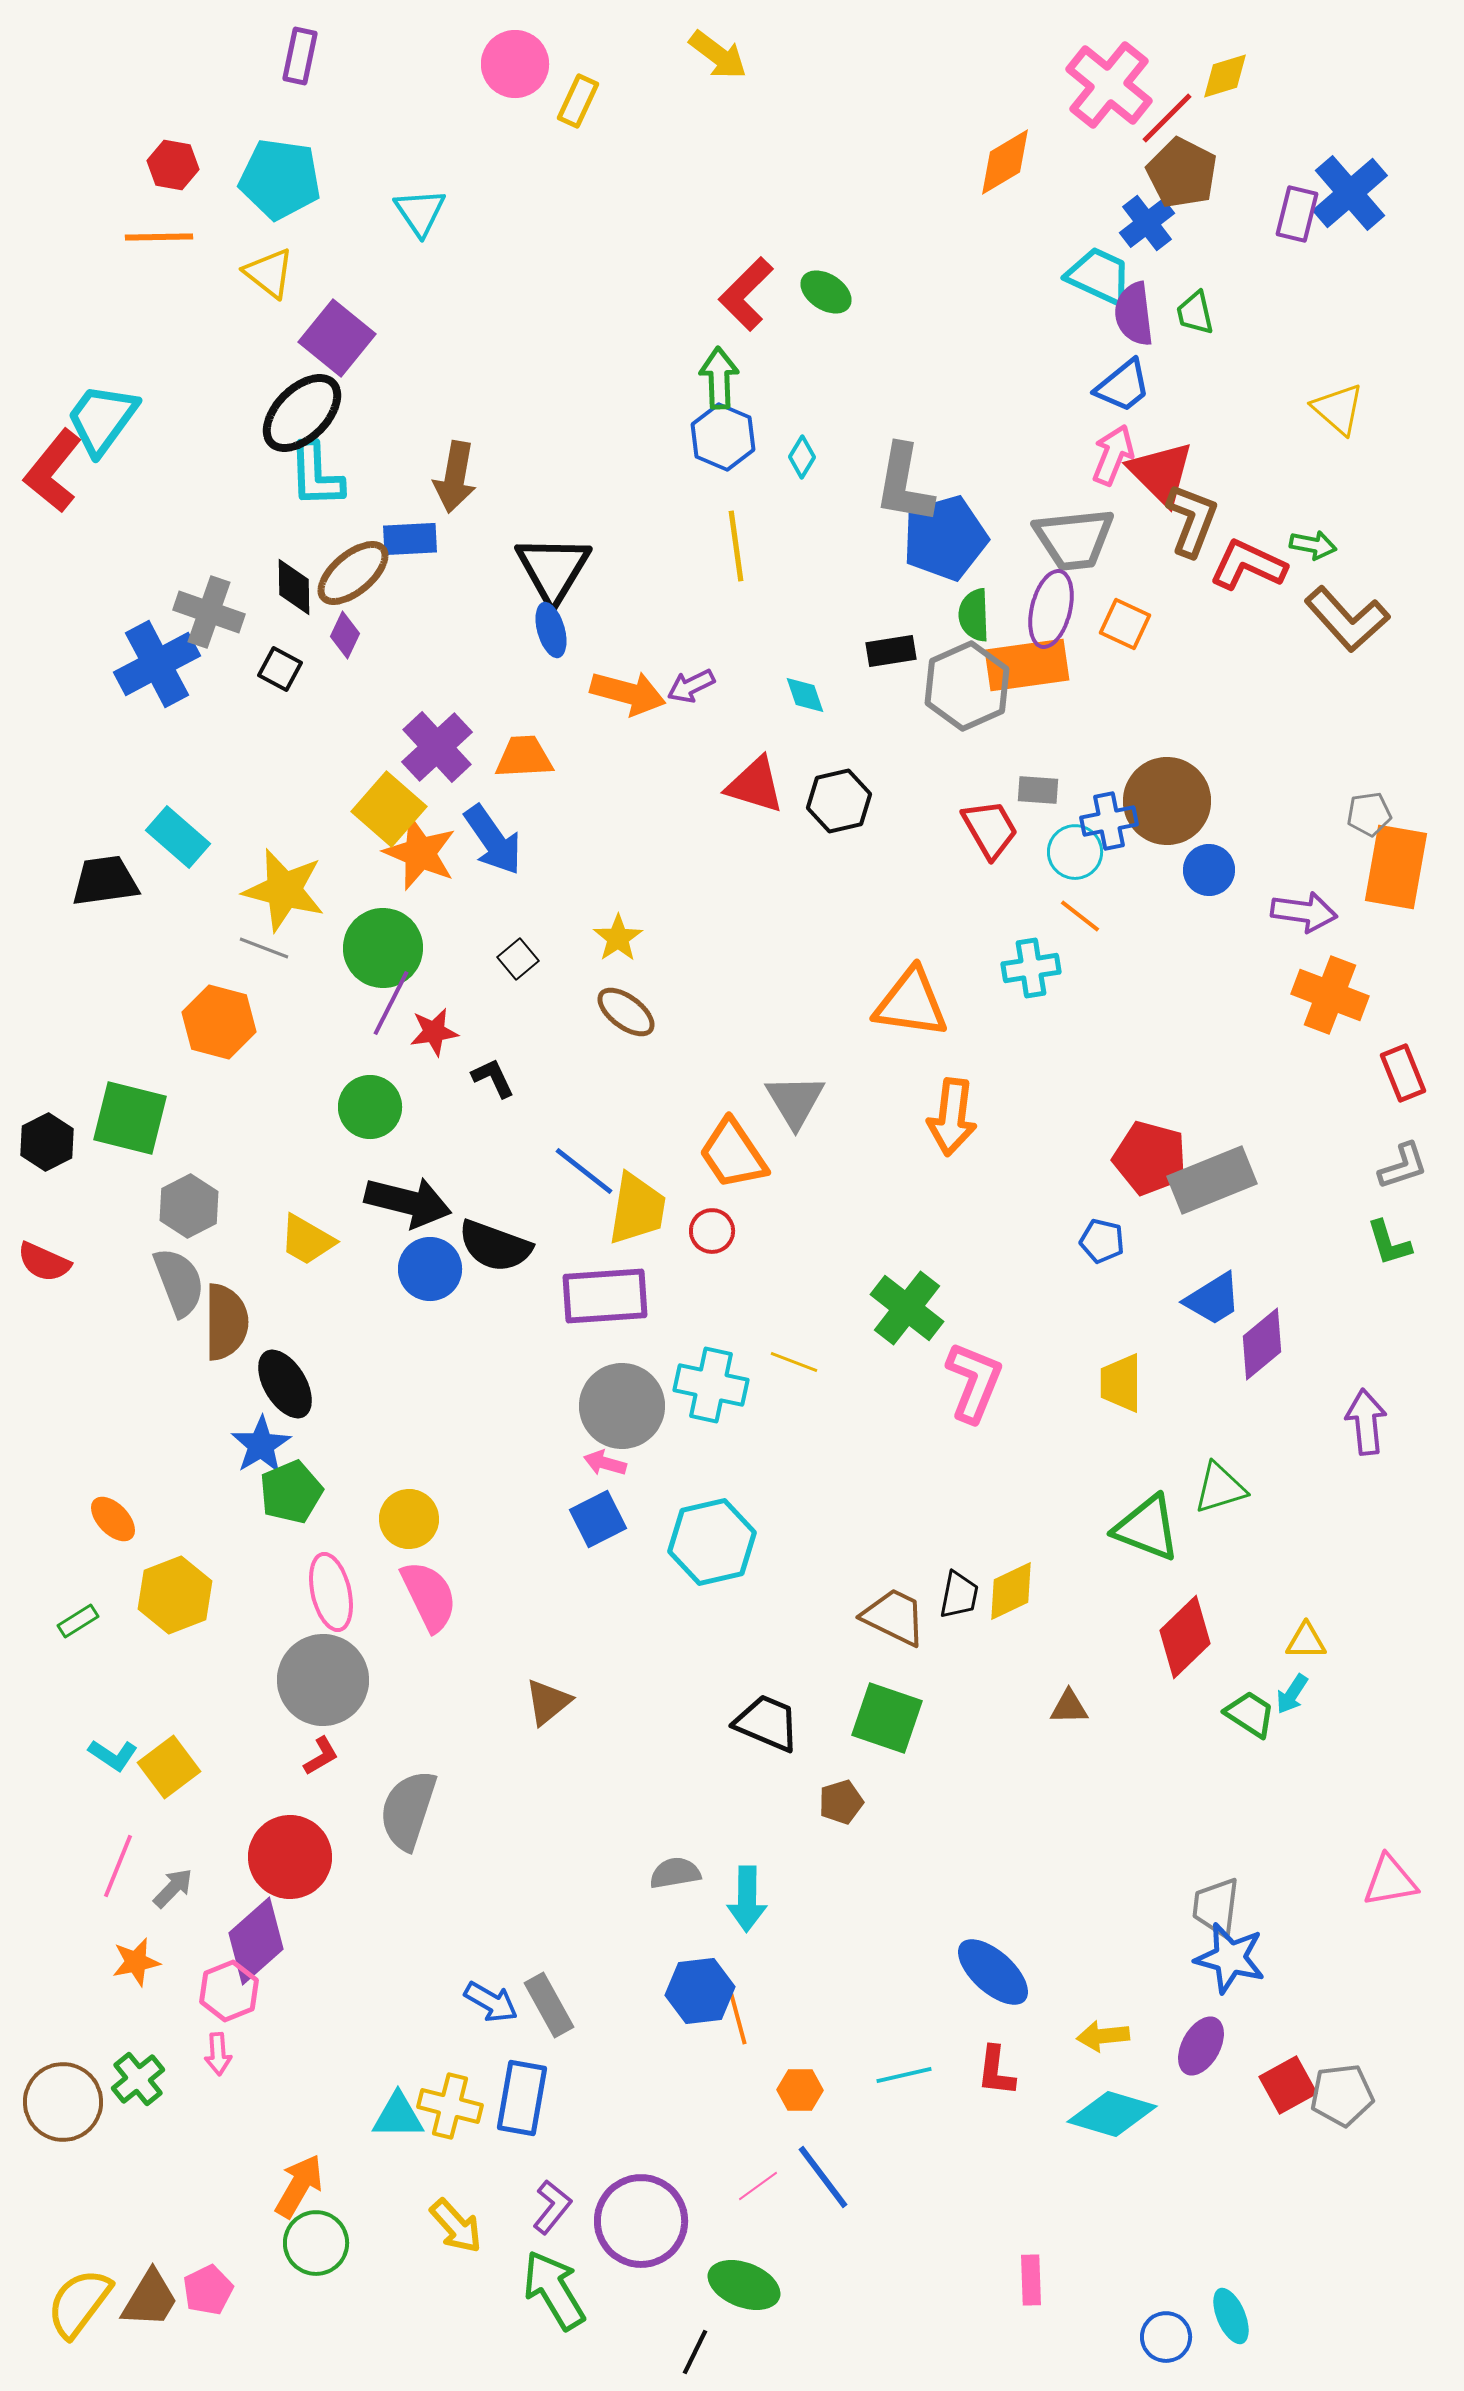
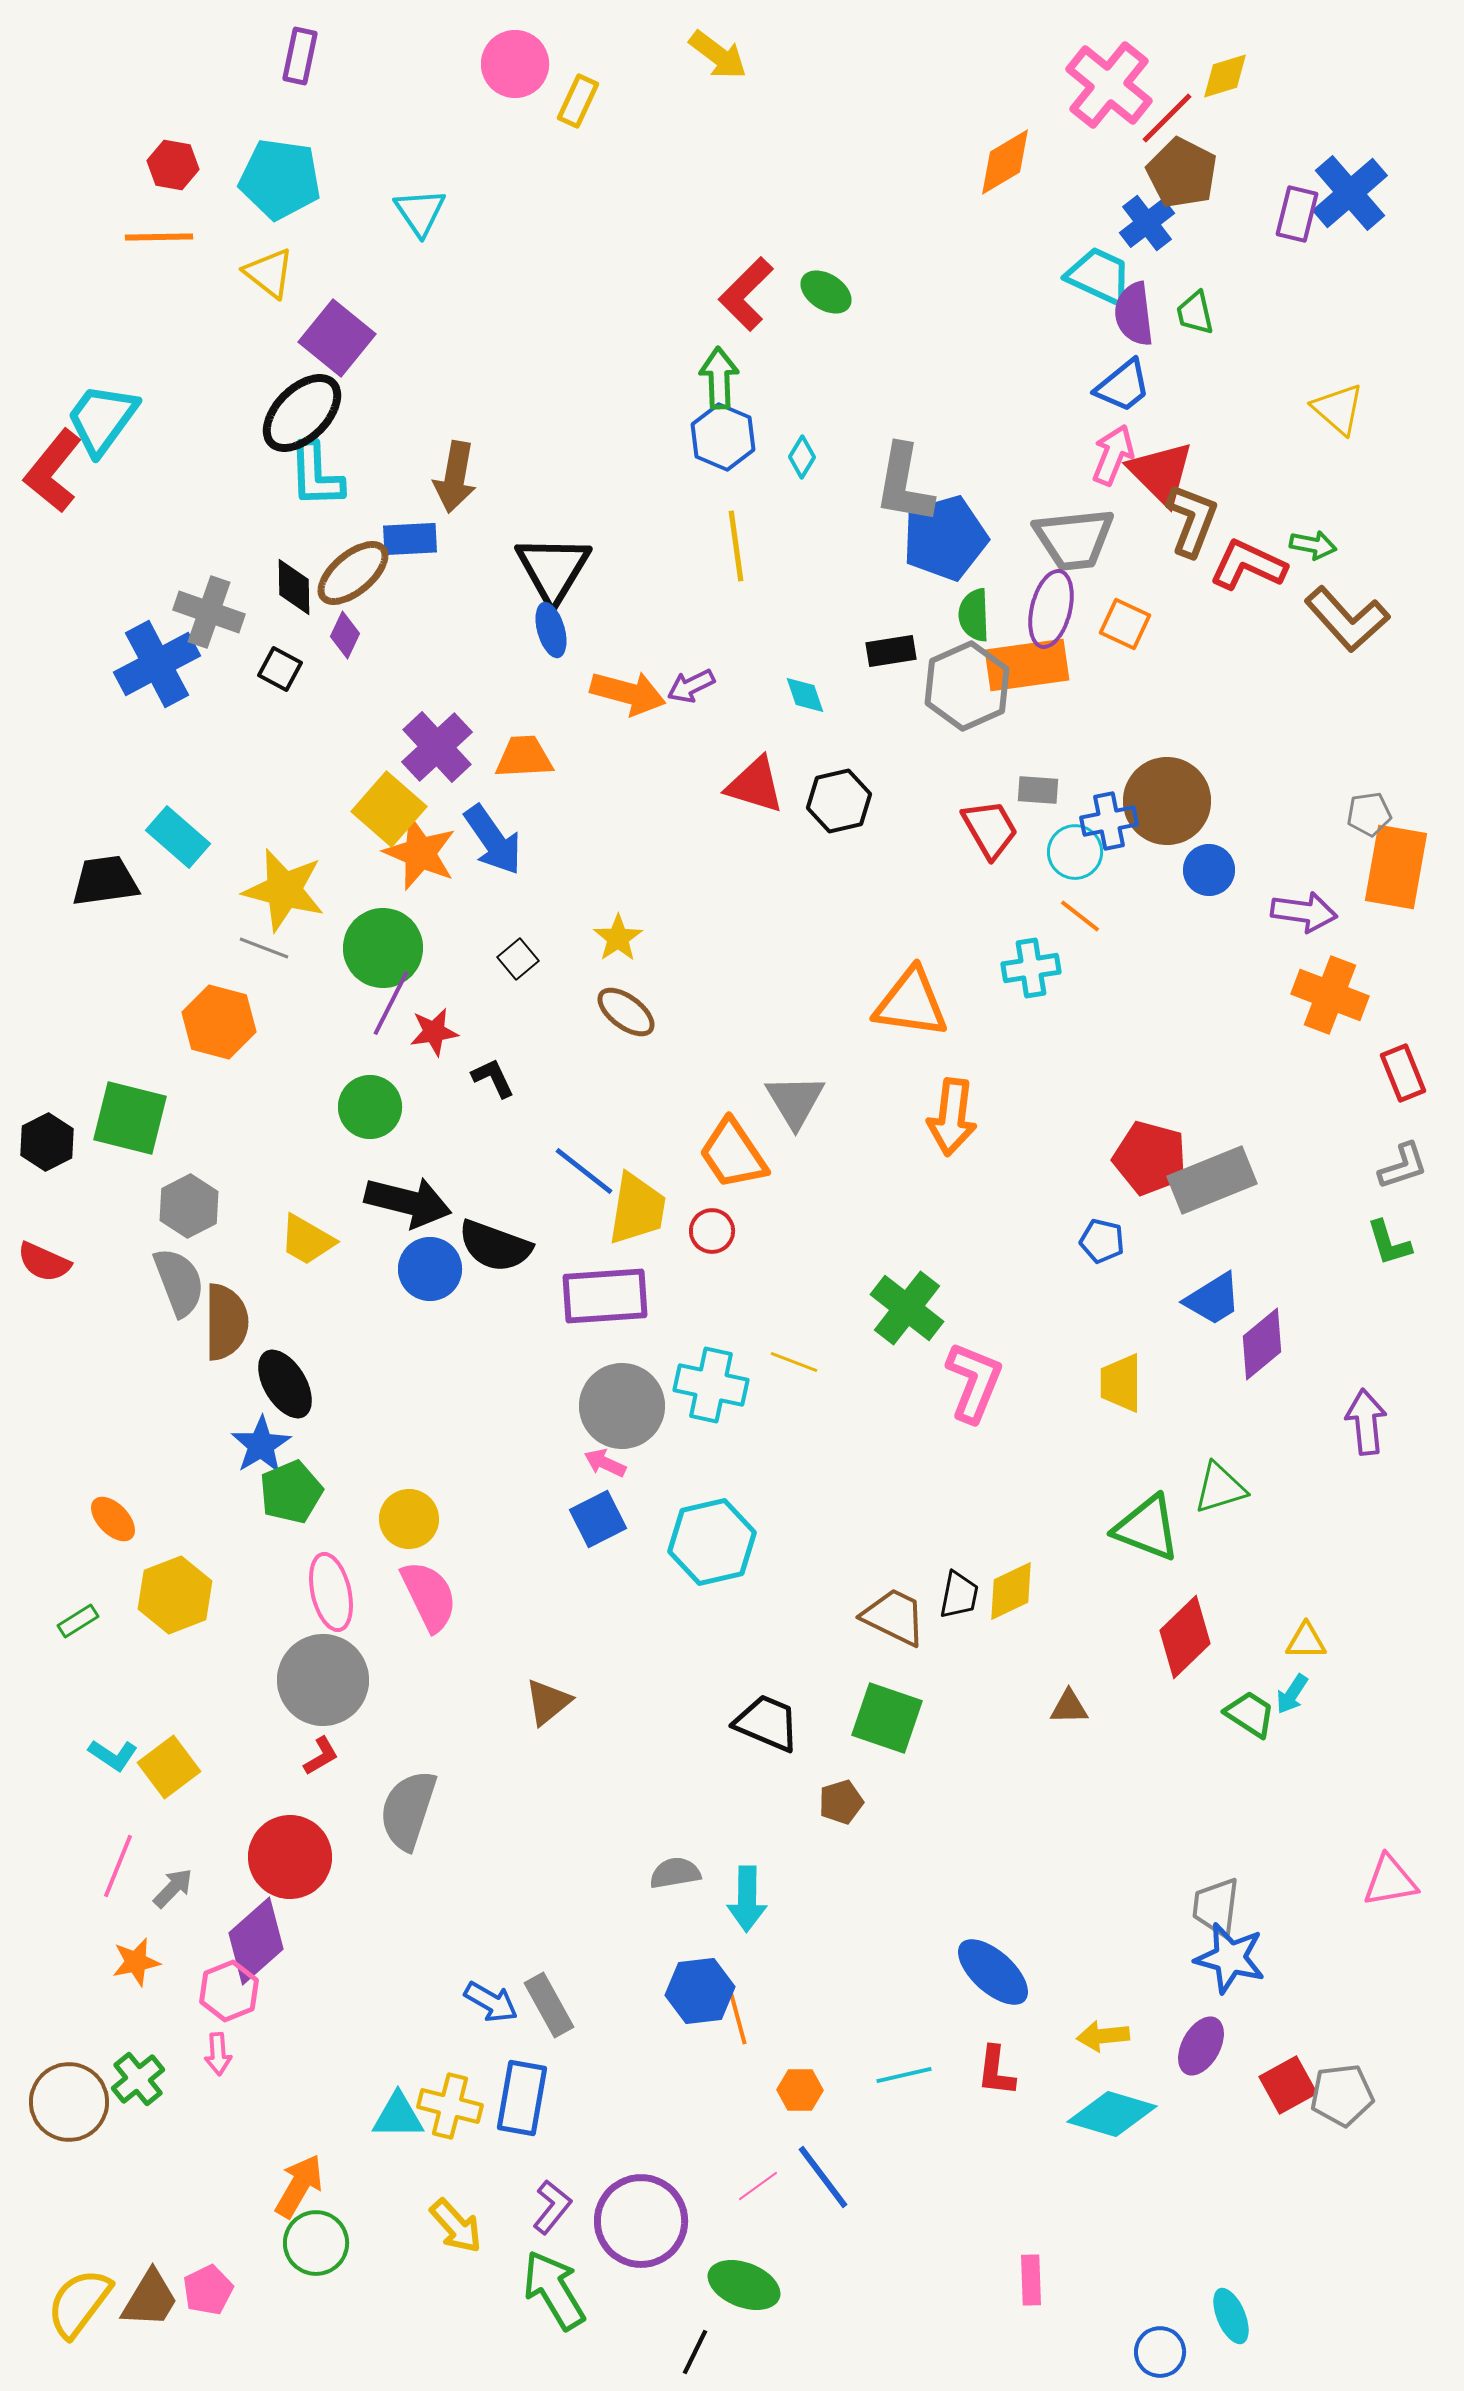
pink arrow at (605, 1463): rotated 9 degrees clockwise
brown circle at (63, 2102): moved 6 px right
blue circle at (1166, 2337): moved 6 px left, 15 px down
